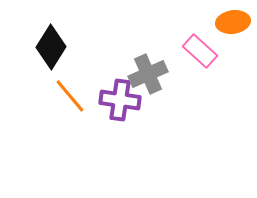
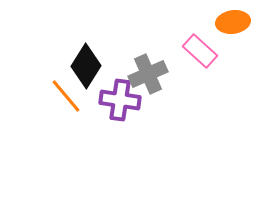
black diamond: moved 35 px right, 19 px down
orange line: moved 4 px left
